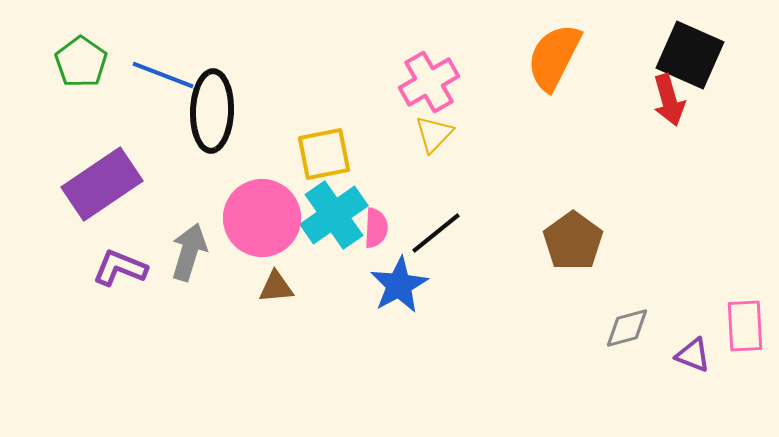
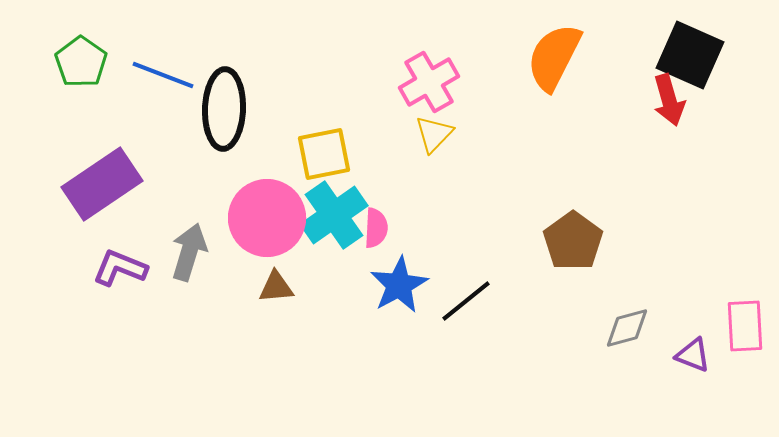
black ellipse: moved 12 px right, 2 px up
pink circle: moved 5 px right
black line: moved 30 px right, 68 px down
